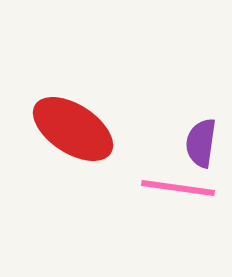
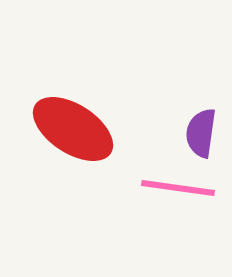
purple semicircle: moved 10 px up
